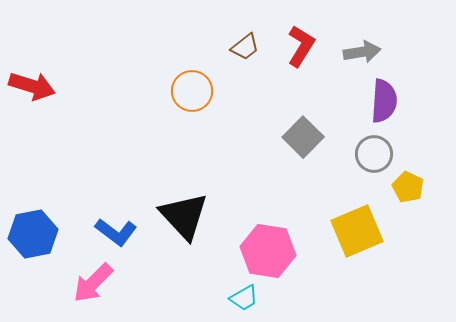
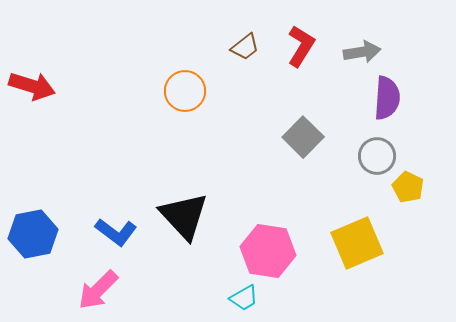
orange circle: moved 7 px left
purple semicircle: moved 3 px right, 3 px up
gray circle: moved 3 px right, 2 px down
yellow square: moved 12 px down
pink arrow: moved 5 px right, 7 px down
